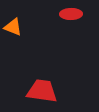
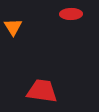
orange triangle: rotated 36 degrees clockwise
